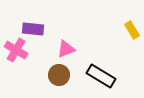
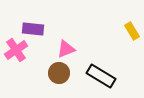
yellow rectangle: moved 1 px down
pink cross: rotated 25 degrees clockwise
brown circle: moved 2 px up
